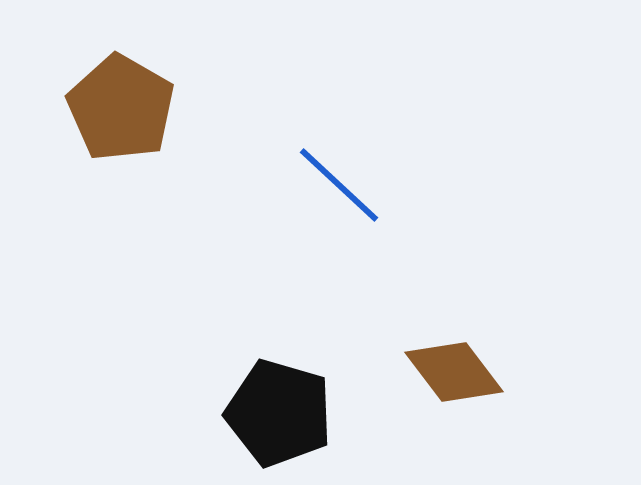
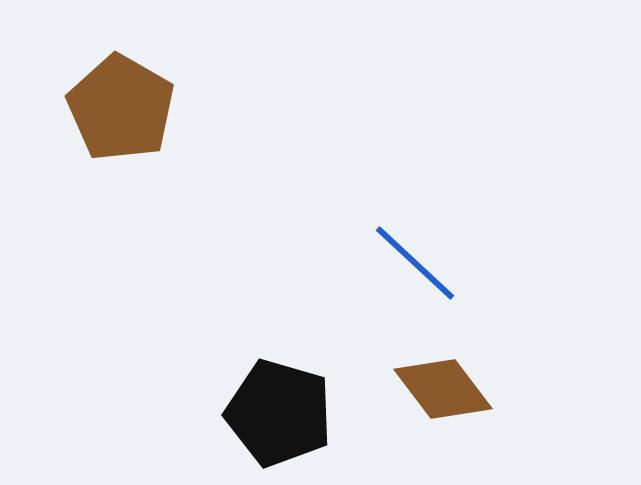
blue line: moved 76 px right, 78 px down
brown diamond: moved 11 px left, 17 px down
